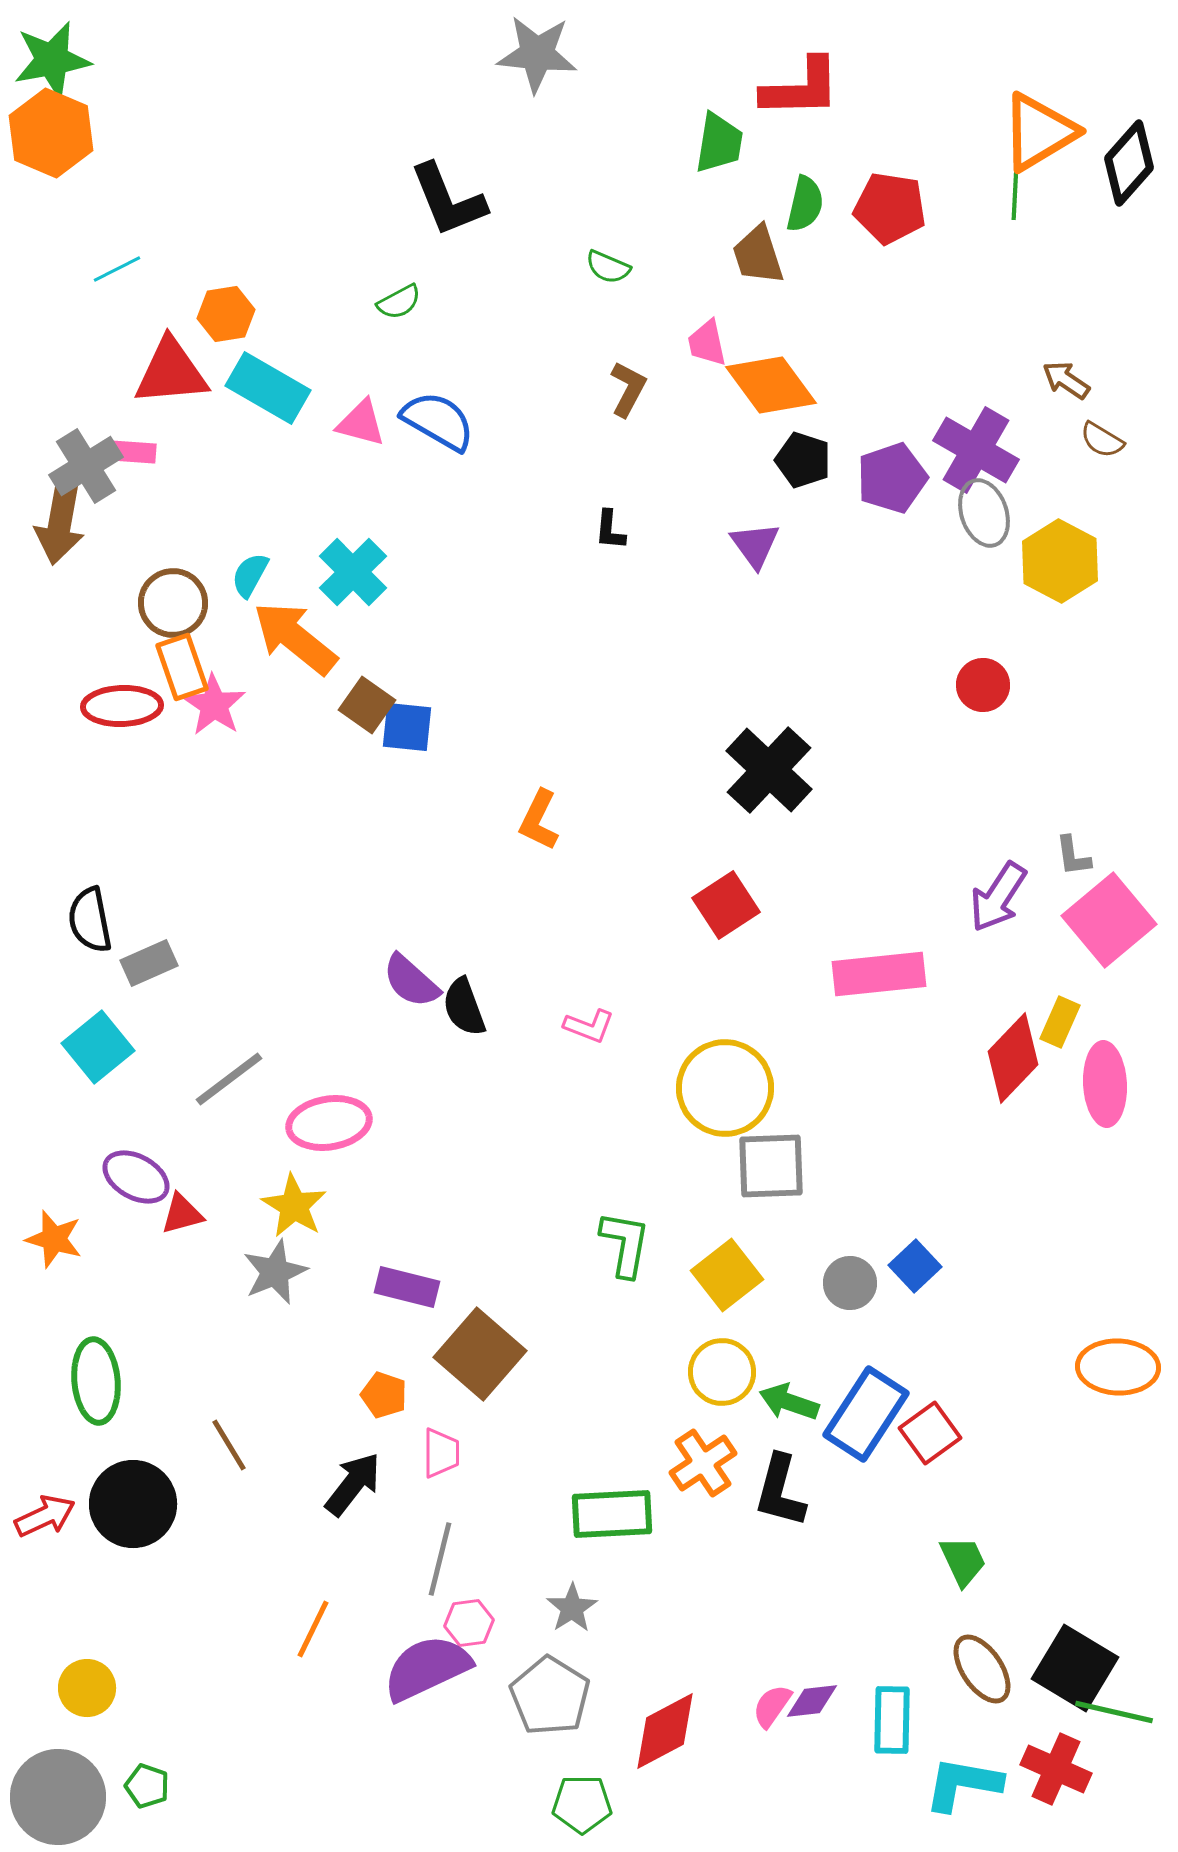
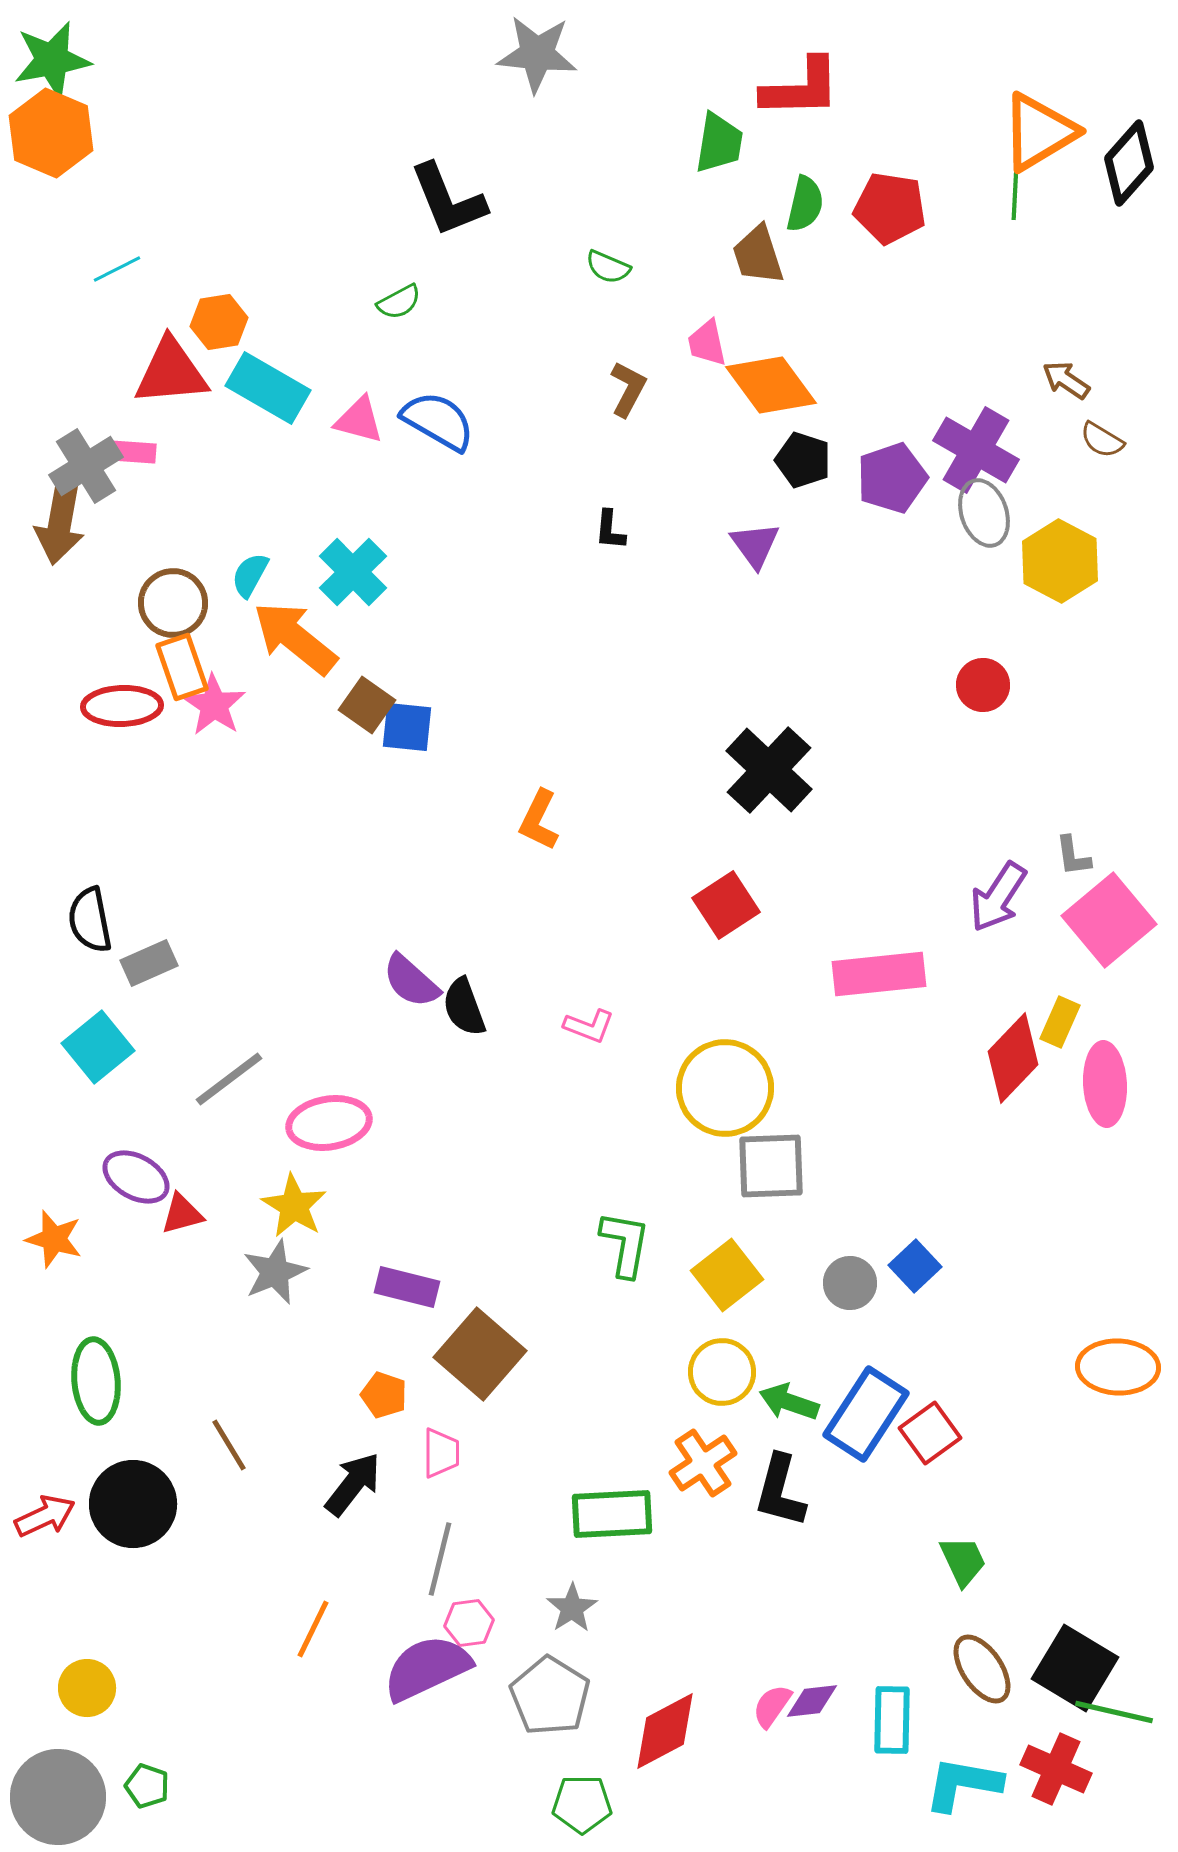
orange hexagon at (226, 314): moved 7 px left, 8 px down
pink triangle at (361, 423): moved 2 px left, 3 px up
